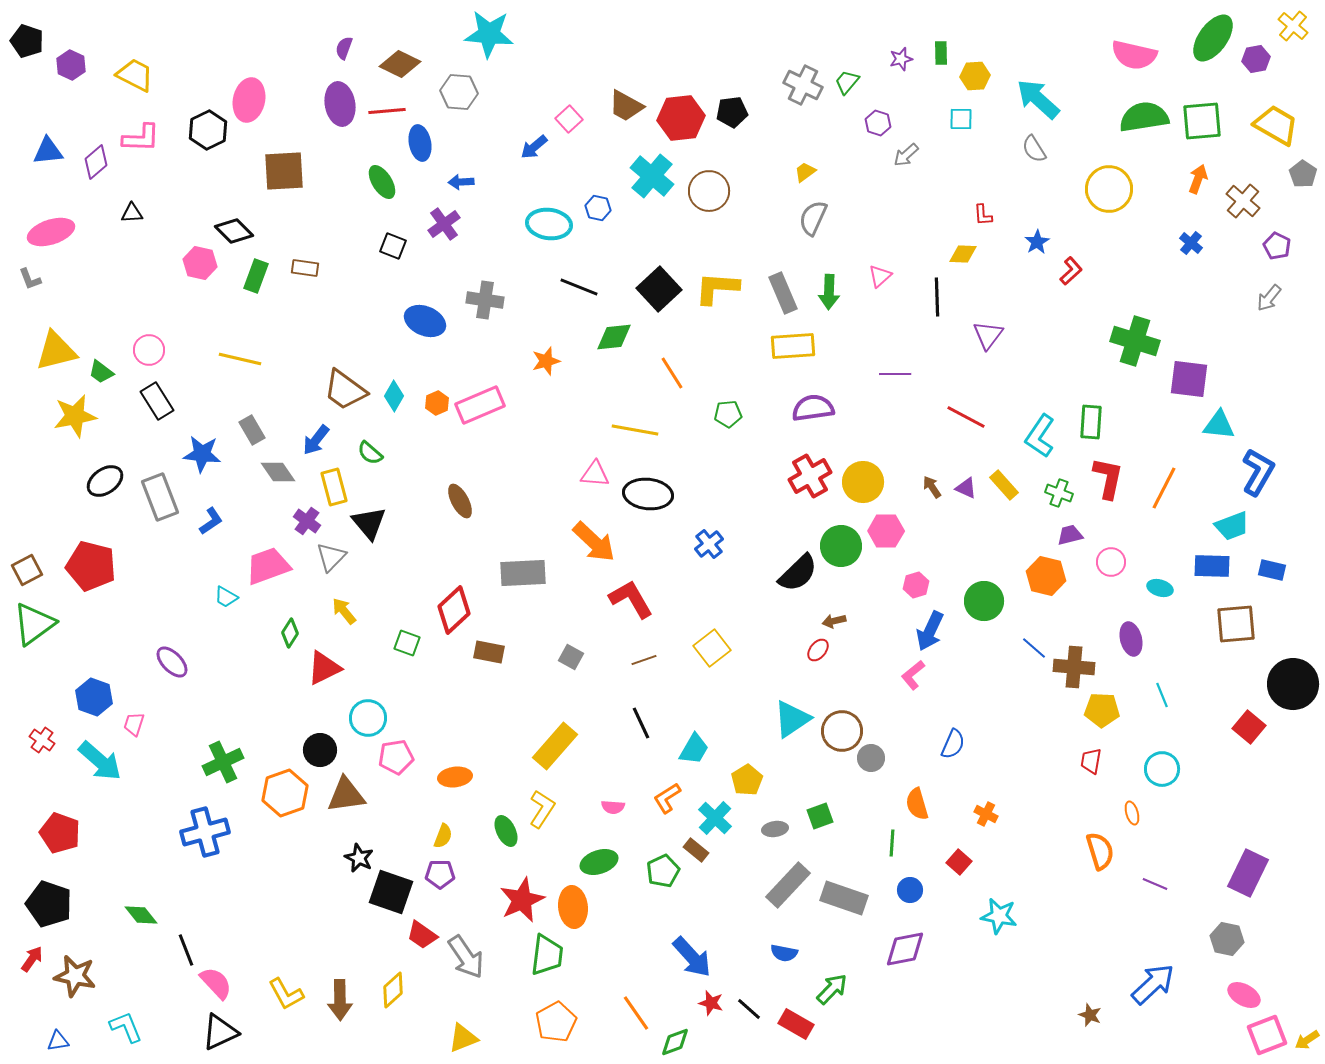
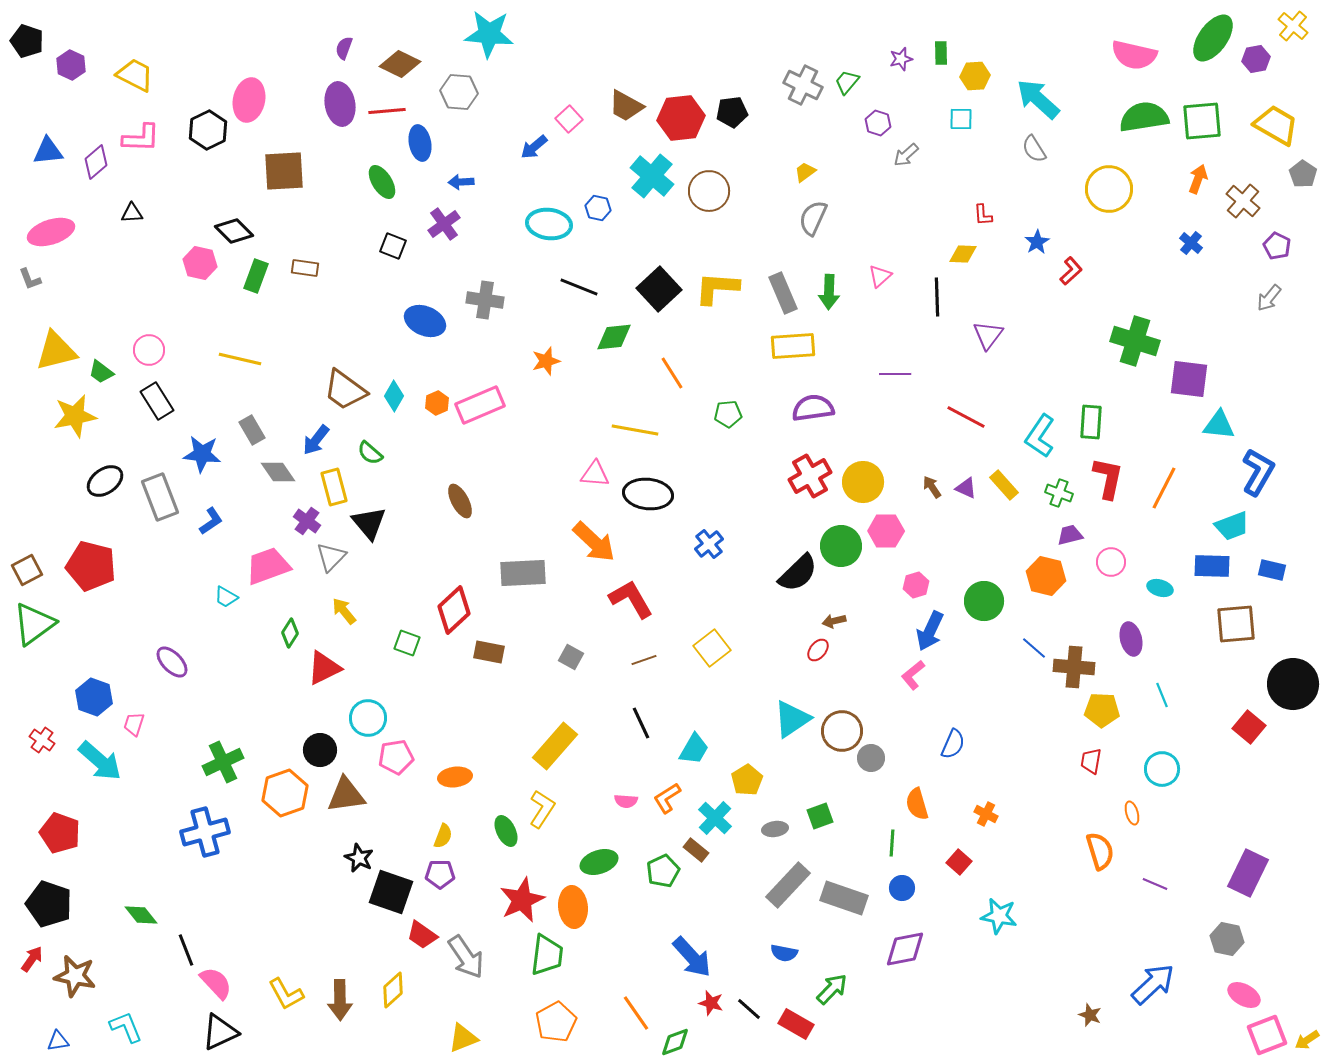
pink semicircle at (613, 807): moved 13 px right, 6 px up
blue circle at (910, 890): moved 8 px left, 2 px up
